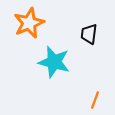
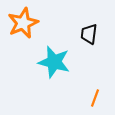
orange star: moved 6 px left
orange line: moved 2 px up
